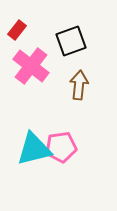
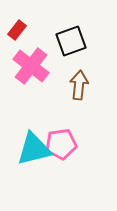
pink pentagon: moved 3 px up
